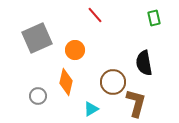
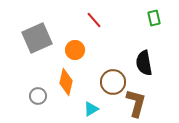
red line: moved 1 px left, 5 px down
